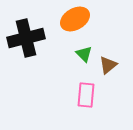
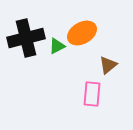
orange ellipse: moved 7 px right, 14 px down
green triangle: moved 27 px left, 8 px up; rotated 48 degrees clockwise
pink rectangle: moved 6 px right, 1 px up
